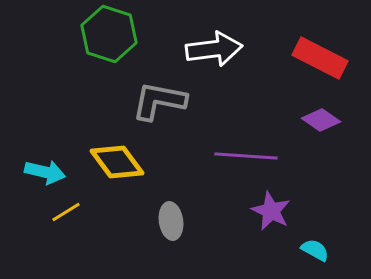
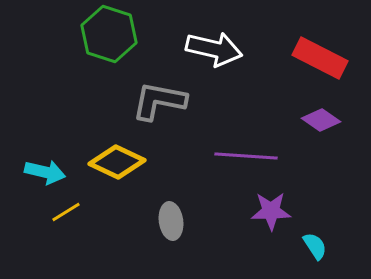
white arrow: rotated 20 degrees clockwise
yellow diamond: rotated 28 degrees counterclockwise
purple star: rotated 27 degrees counterclockwise
cyan semicircle: moved 4 px up; rotated 28 degrees clockwise
